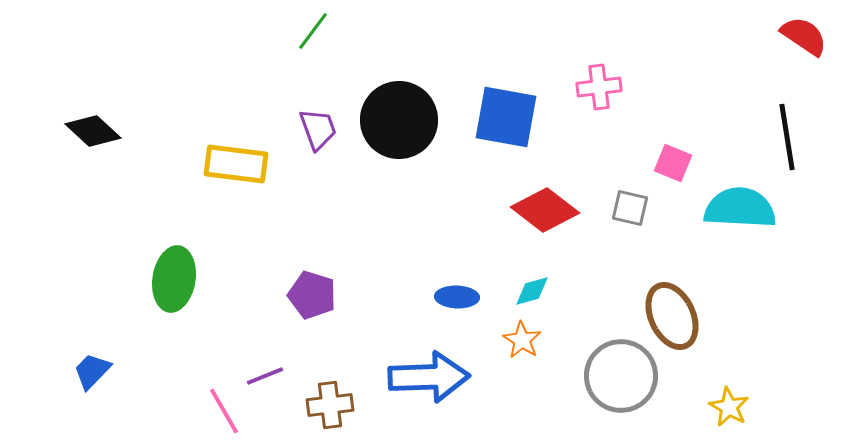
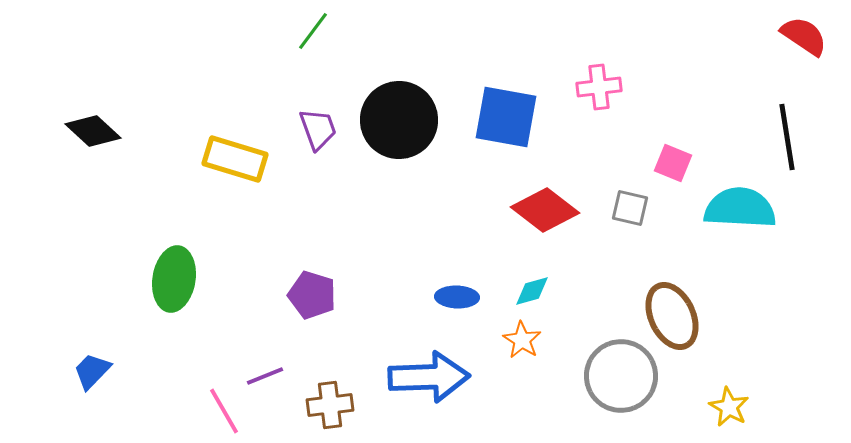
yellow rectangle: moved 1 px left, 5 px up; rotated 10 degrees clockwise
